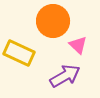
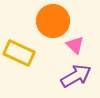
pink triangle: moved 3 px left
purple arrow: moved 11 px right
